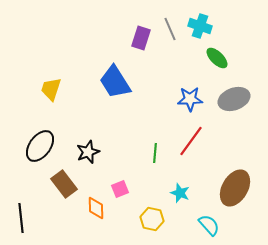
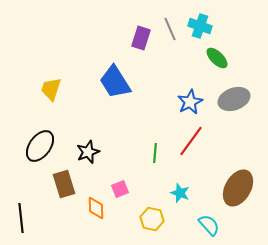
blue star: moved 3 px down; rotated 25 degrees counterclockwise
brown rectangle: rotated 20 degrees clockwise
brown ellipse: moved 3 px right
